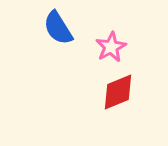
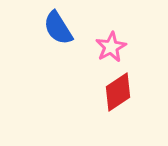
red diamond: rotated 12 degrees counterclockwise
